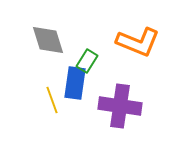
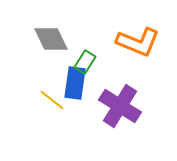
gray diamond: moved 3 px right, 1 px up; rotated 9 degrees counterclockwise
green rectangle: moved 2 px left, 1 px down
yellow line: rotated 32 degrees counterclockwise
purple cross: rotated 24 degrees clockwise
